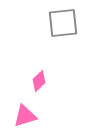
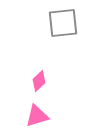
pink triangle: moved 12 px right
